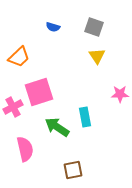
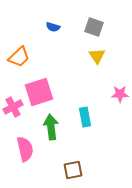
green arrow: moved 6 px left; rotated 50 degrees clockwise
